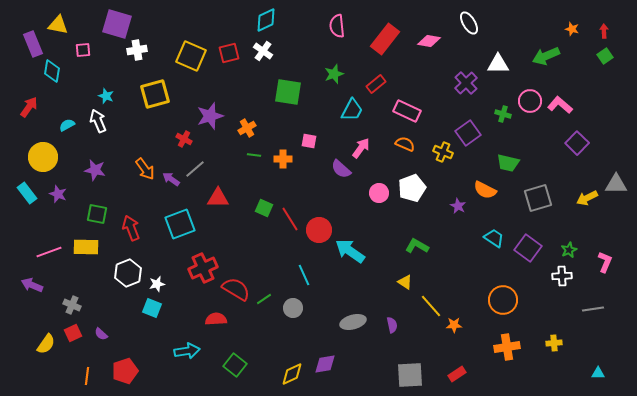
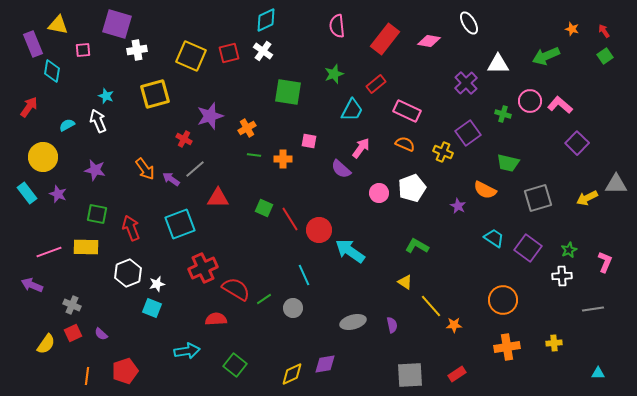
red arrow at (604, 31): rotated 32 degrees counterclockwise
